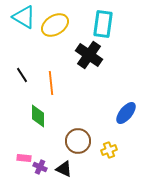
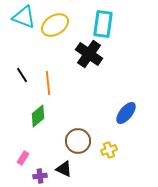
cyan triangle: rotated 10 degrees counterclockwise
black cross: moved 1 px up
orange line: moved 3 px left
green diamond: rotated 50 degrees clockwise
pink rectangle: moved 1 px left; rotated 64 degrees counterclockwise
purple cross: moved 9 px down; rotated 32 degrees counterclockwise
